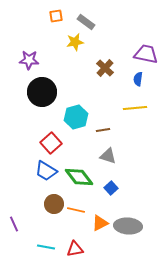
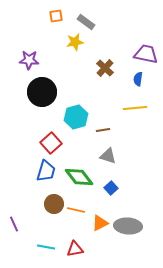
blue trapezoid: rotated 105 degrees counterclockwise
